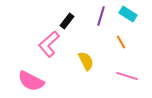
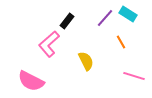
purple line: moved 4 px right, 2 px down; rotated 24 degrees clockwise
pink line: moved 7 px right
